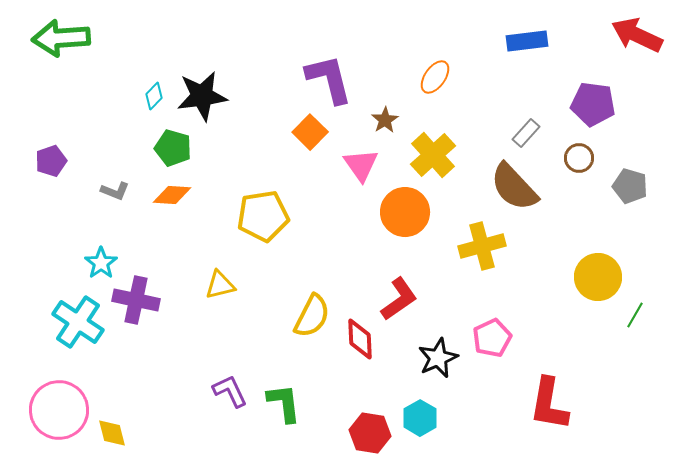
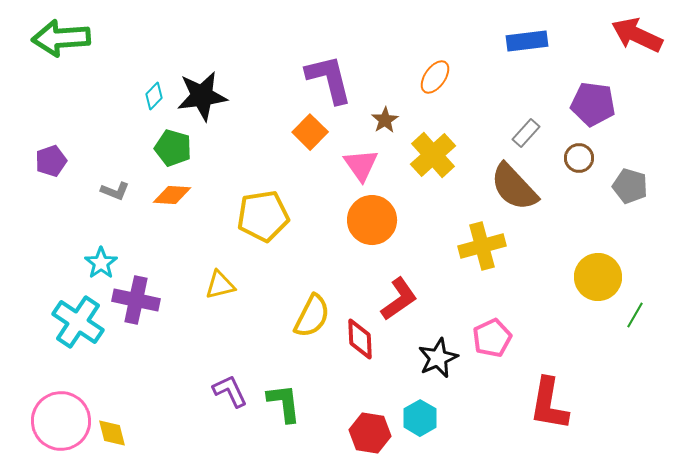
orange circle at (405, 212): moved 33 px left, 8 px down
pink circle at (59, 410): moved 2 px right, 11 px down
